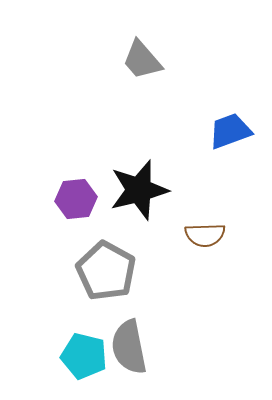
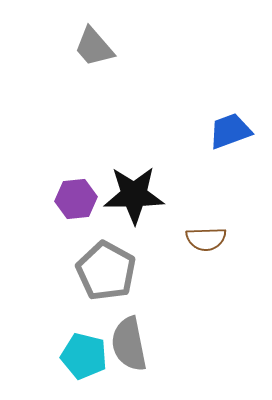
gray trapezoid: moved 48 px left, 13 px up
black star: moved 5 px left, 5 px down; rotated 14 degrees clockwise
brown semicircle: moved 1 px right, 4 px down
gray semicircle: moved 3 px up
